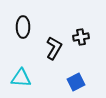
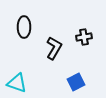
black ellipse: moved 1 px right
black cross: moved 3 px right
cyan triangle: moved 4 px left, 5 px down; rotated 15 degrees clockwise
